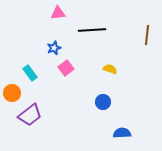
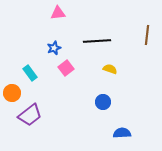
black line: moved 5 px right, 11 px down
